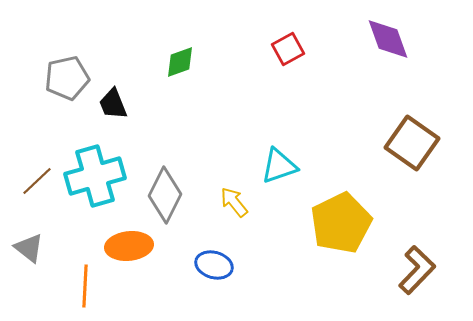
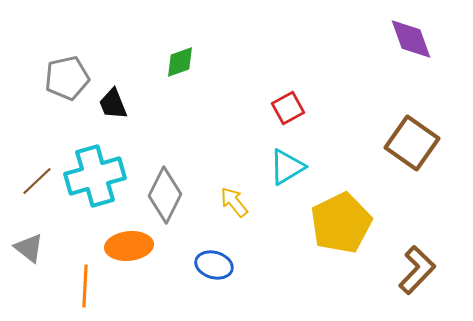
purple diamond: moved 23 px right
red square: moved 59 px down
cyan triangle: moved 8 px right, 1 px down; rotated 12 degrees counterclockwise
